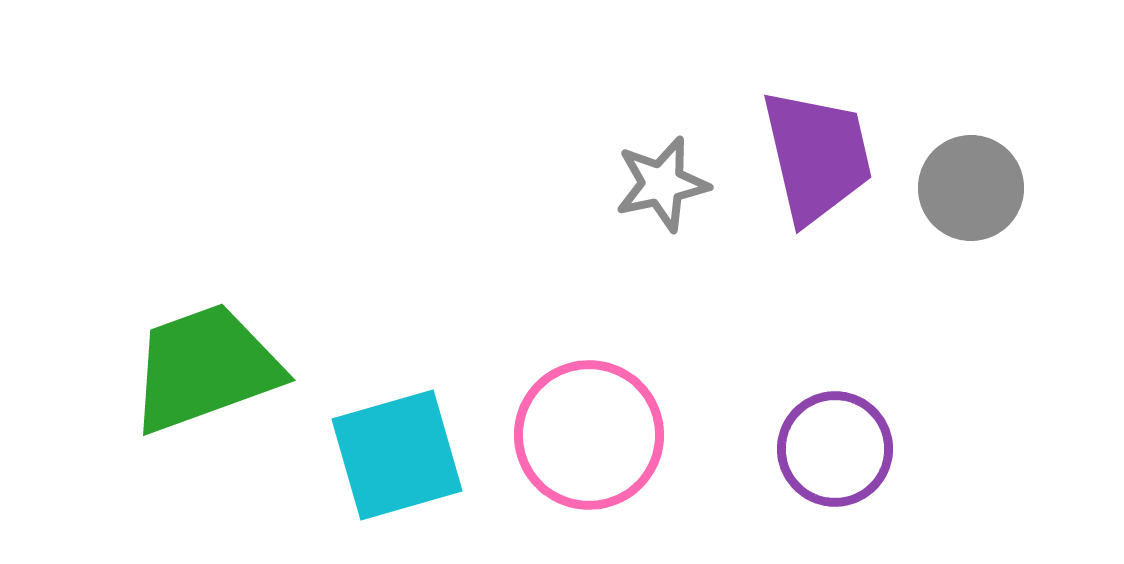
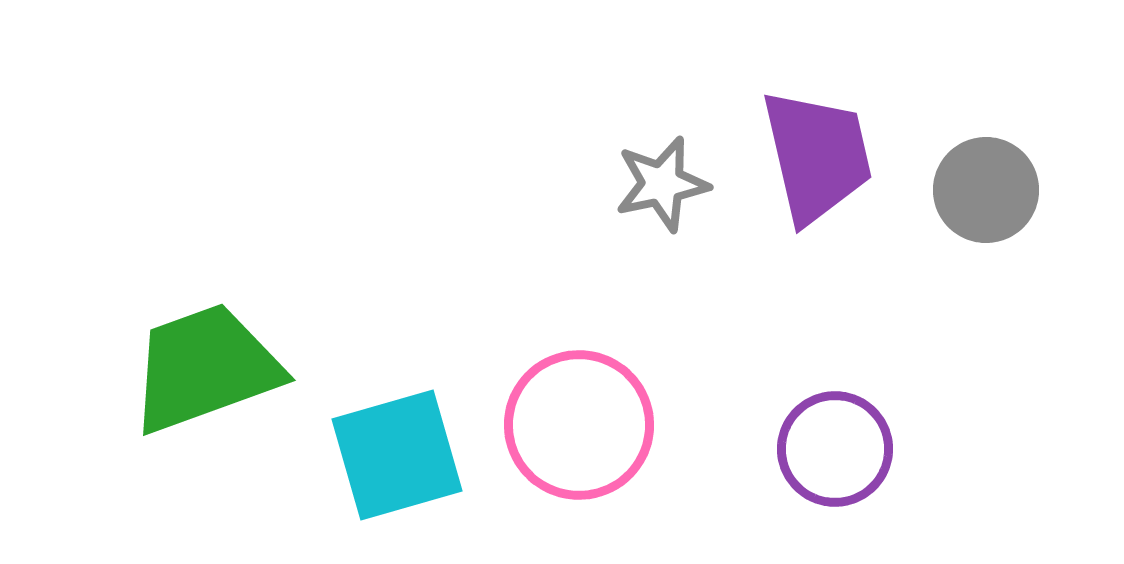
gray circle: moved 15 px right, 2 px down
pink circle: moved 10 px left, 10 px up
